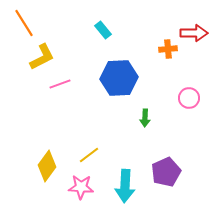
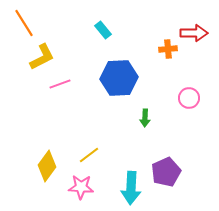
cyan arrow: moved 6 px right, 2 px down
